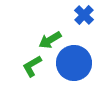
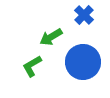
green arrow: moved 1 px right, 3 px up
blue circle: moved 9 px right, 1 px up
